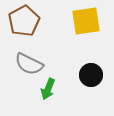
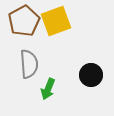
yellow square: moved 30 px left; rotated 12 degrees counterclockwise
gray semicircle: rotated 120 degrees counterclockwise
